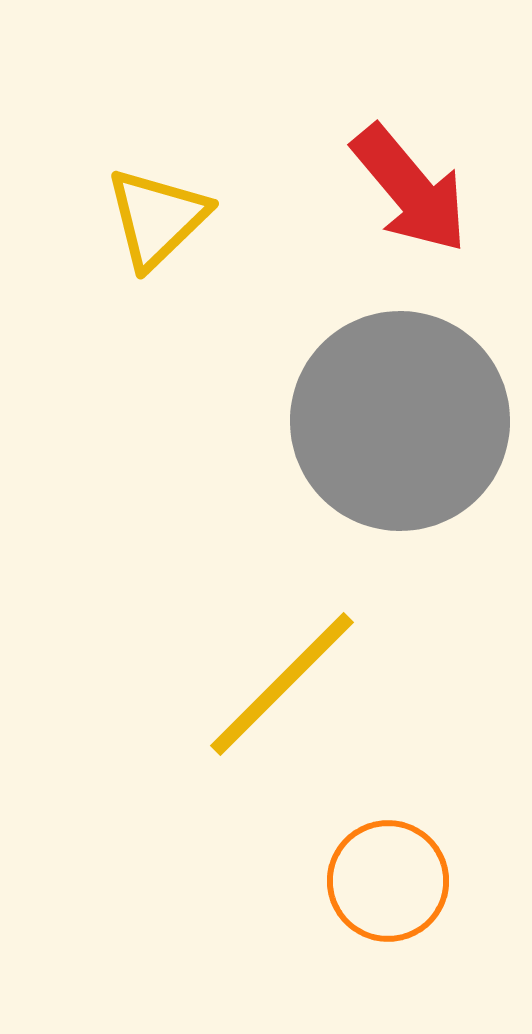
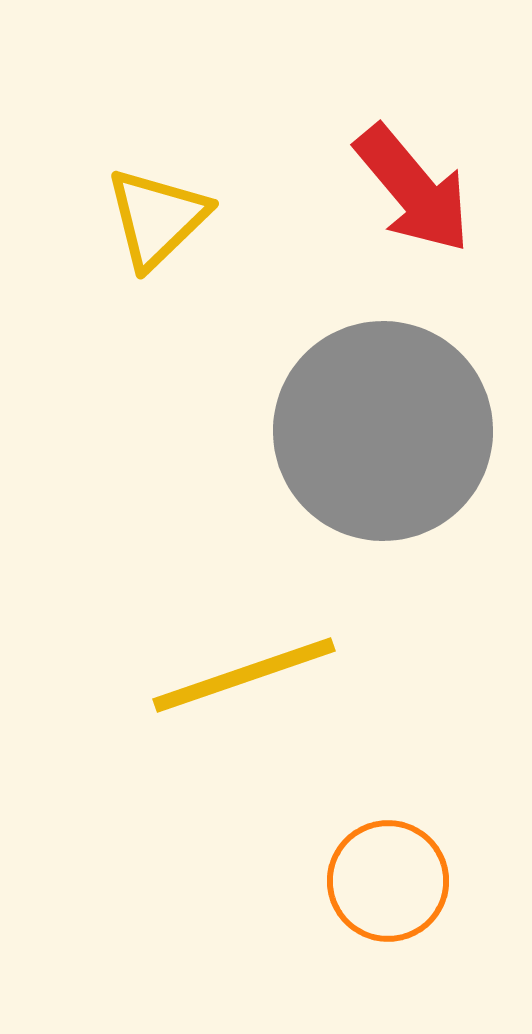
red arrow: moved 3 px right
gray circle: moved 17 px left, 10 px down
yellow line: moved 38 px left, 9 px up; rotated 26 degrees clockwise
